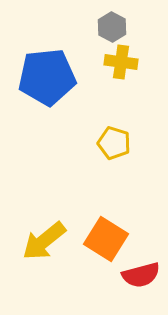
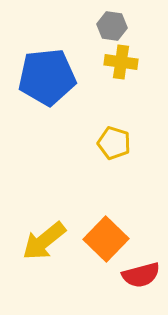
gray hexagon: moved 1 px up; rotated 20 degrees counterclockwise
orange square: rotated 12 degrees clockwise
